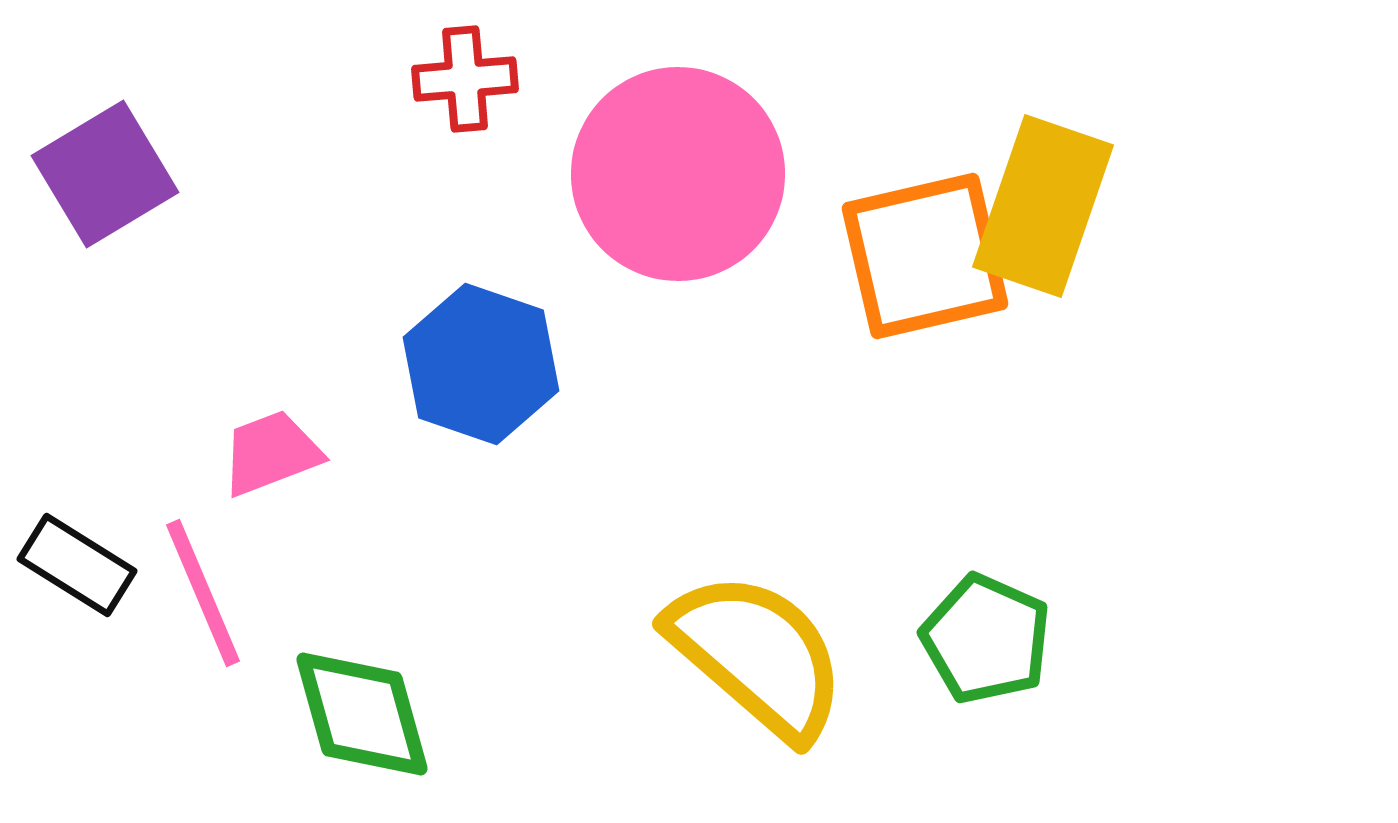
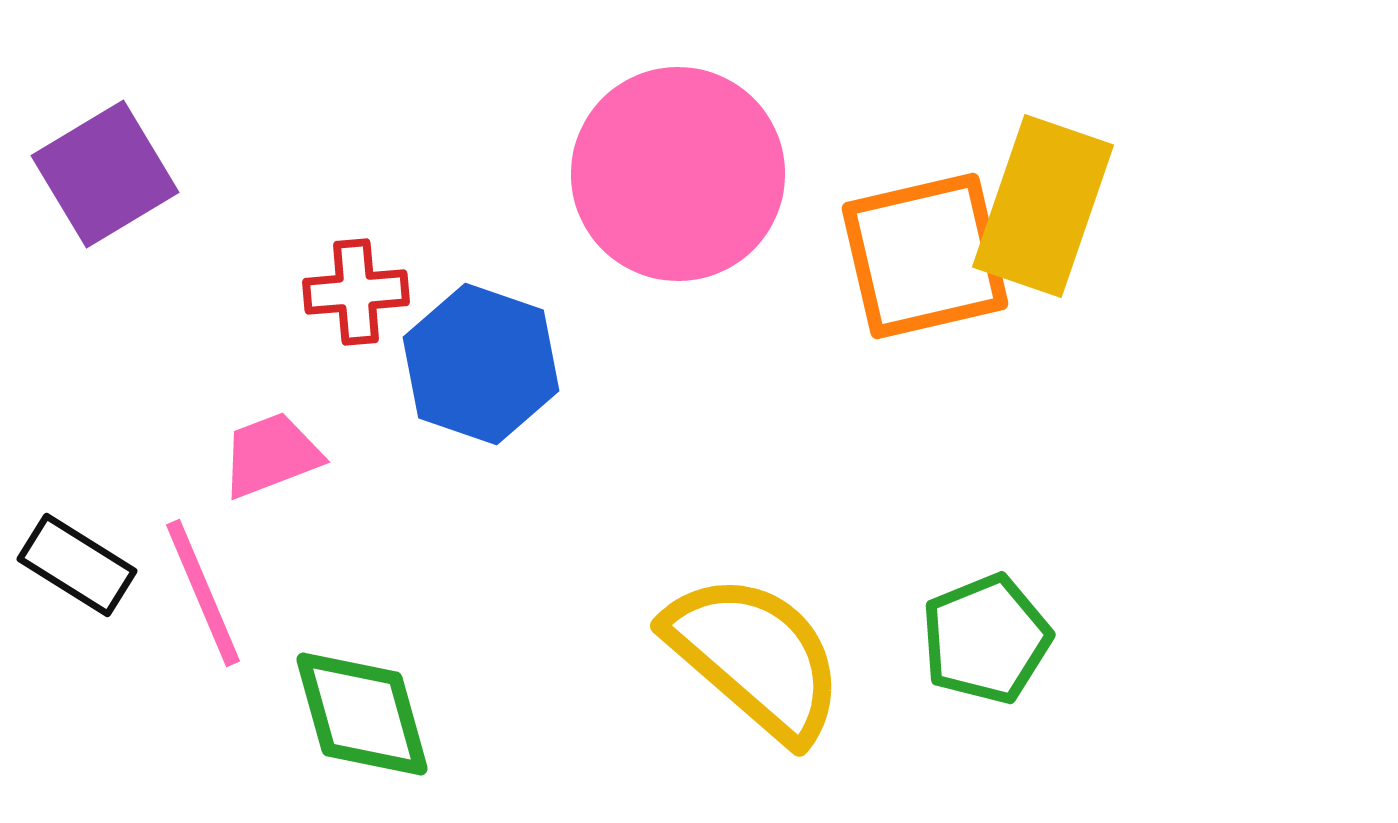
red cross: moved 109 px left, 213 px down
pink trapezoid: moved 2 px down
green pentagon: rotated 26 degrees clockwise
yellow semicircle: moved 2 px left, 2 px down
